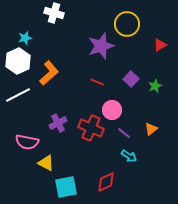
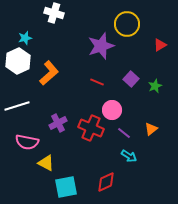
white line: moved 1 px left, 11 px down; rotated 10 degrees clockwise
